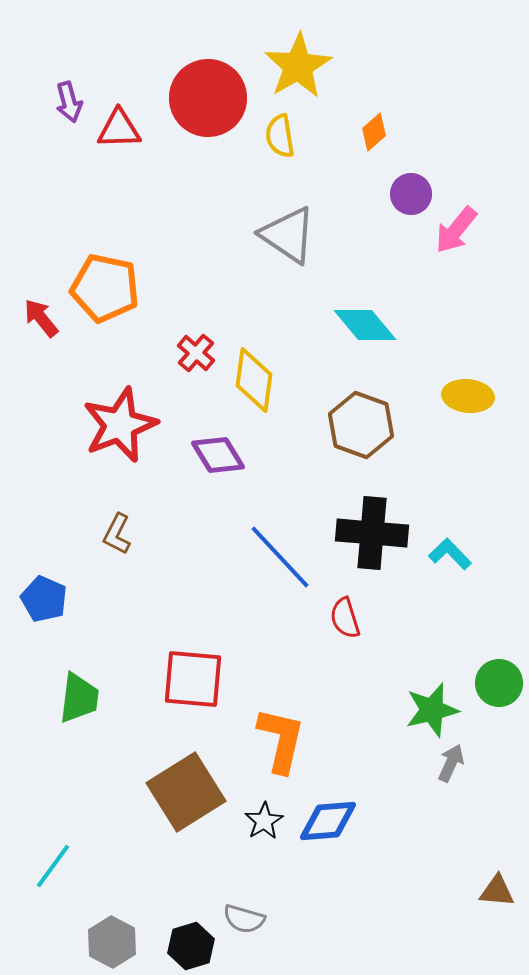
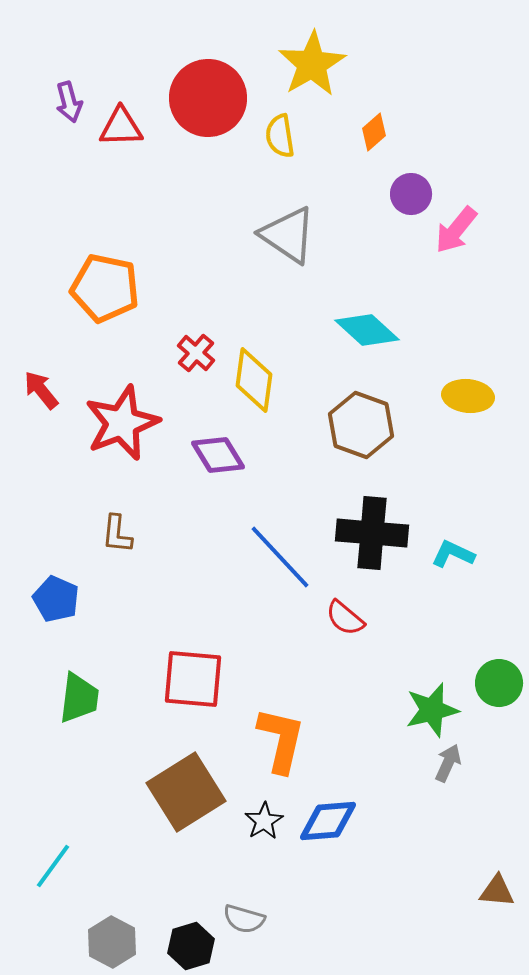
yellow star: moved 14 px right, 2 px up
red triangle: moved 2 px right, 2 px up
red arrow: moved 72 px down
cyan diamond: moved 2 px right, 5 px down; rotated 8 degrees counterclockwise
red star: moved 2 px right, 2 px up
brown L-shape: rotated 21 degrees counterclockwise
cyan L-shape: moved 3 px right; rotated 21 degrees counterclockwise
blue pentagon: moved 12 px right
red semicircle: rotated 33 degrees counterclockwise
gray arrow: moved 3 px left
